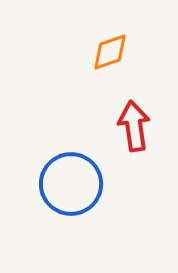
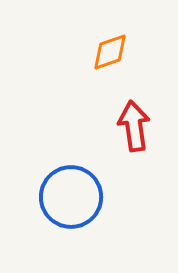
blue circle: moved 13 px down
